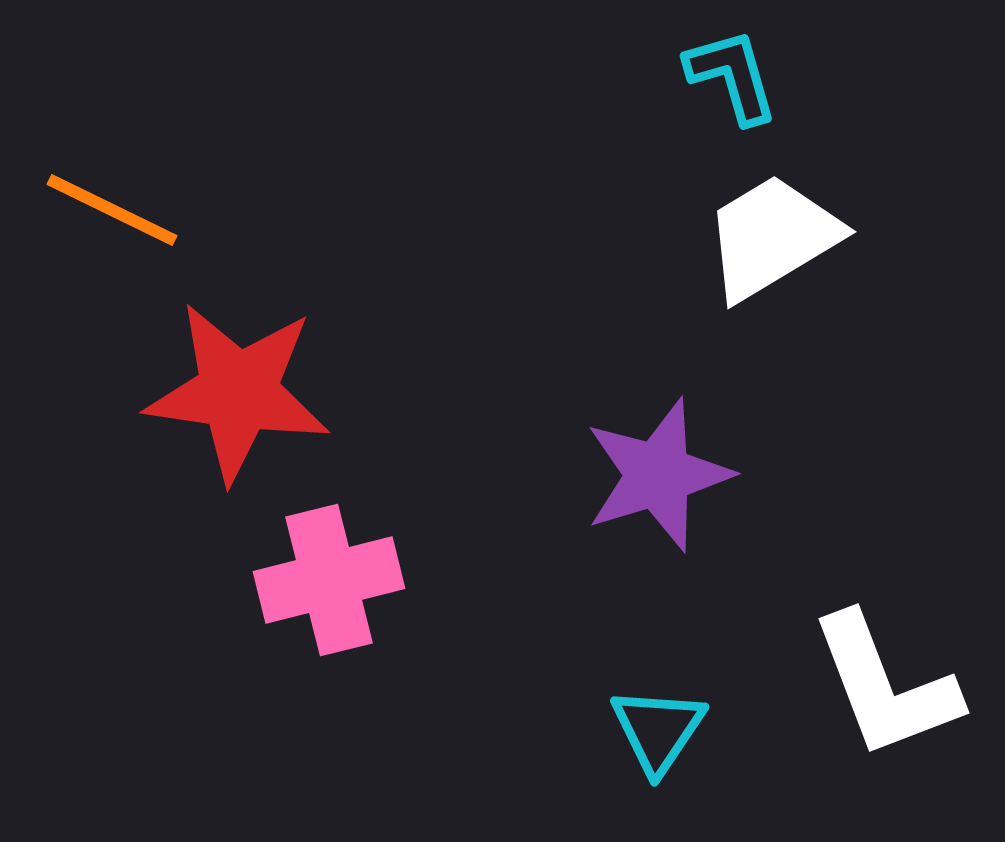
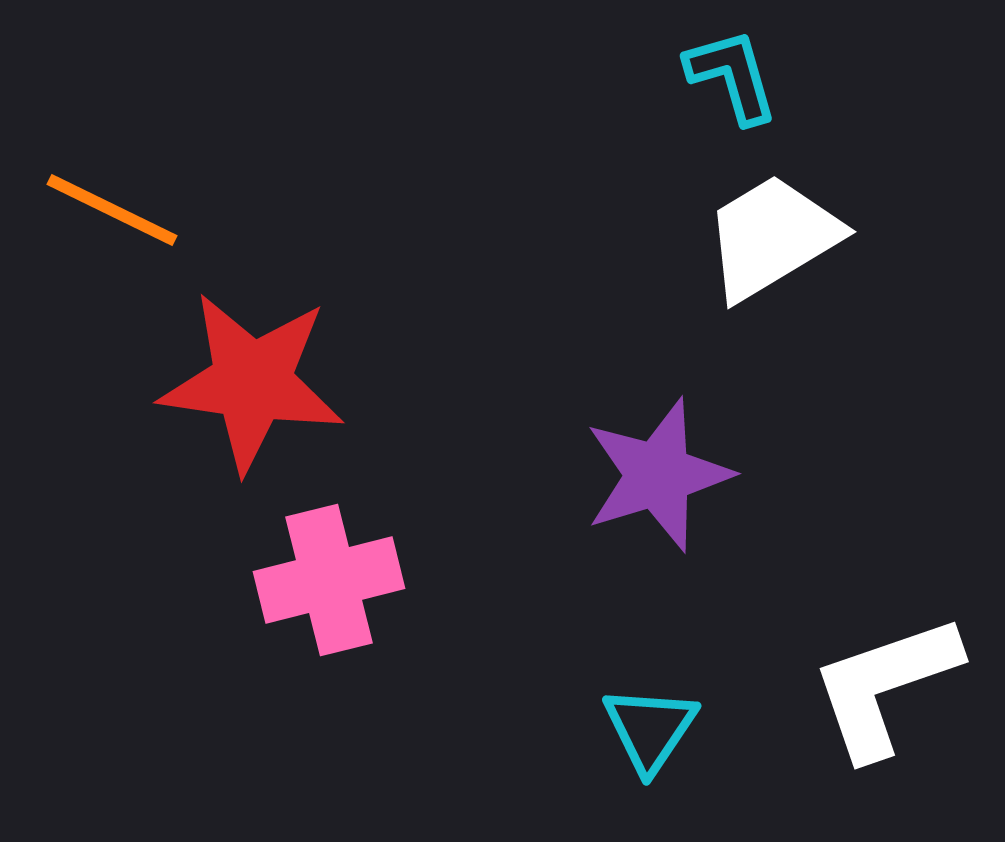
red star: moved 14 px right, 10 px up
white L-shape: rotated 92 degrees clockwise
cyan triangle: moved 8 px left, 1 px up
